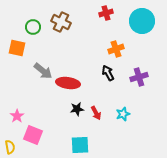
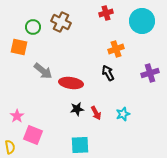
orange square: moved 2 px right, 1 px up
purple cross: moved 11 px right, 4 px up
red ellipse: moved 3 px right
